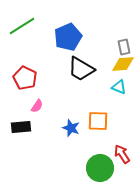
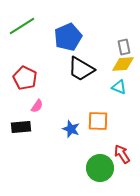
blue star: moved 1 px down
